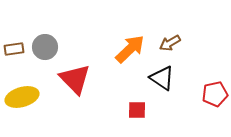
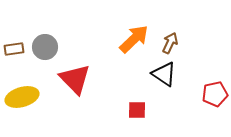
brown arrow: rotated 145 degrees clockwise
orange arrow: moved 4 px right, 10 px up
black triangle: moved 2 px right, 4 px up
